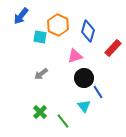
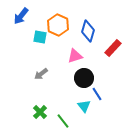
blue line: moved 1 px left, 2 px down
